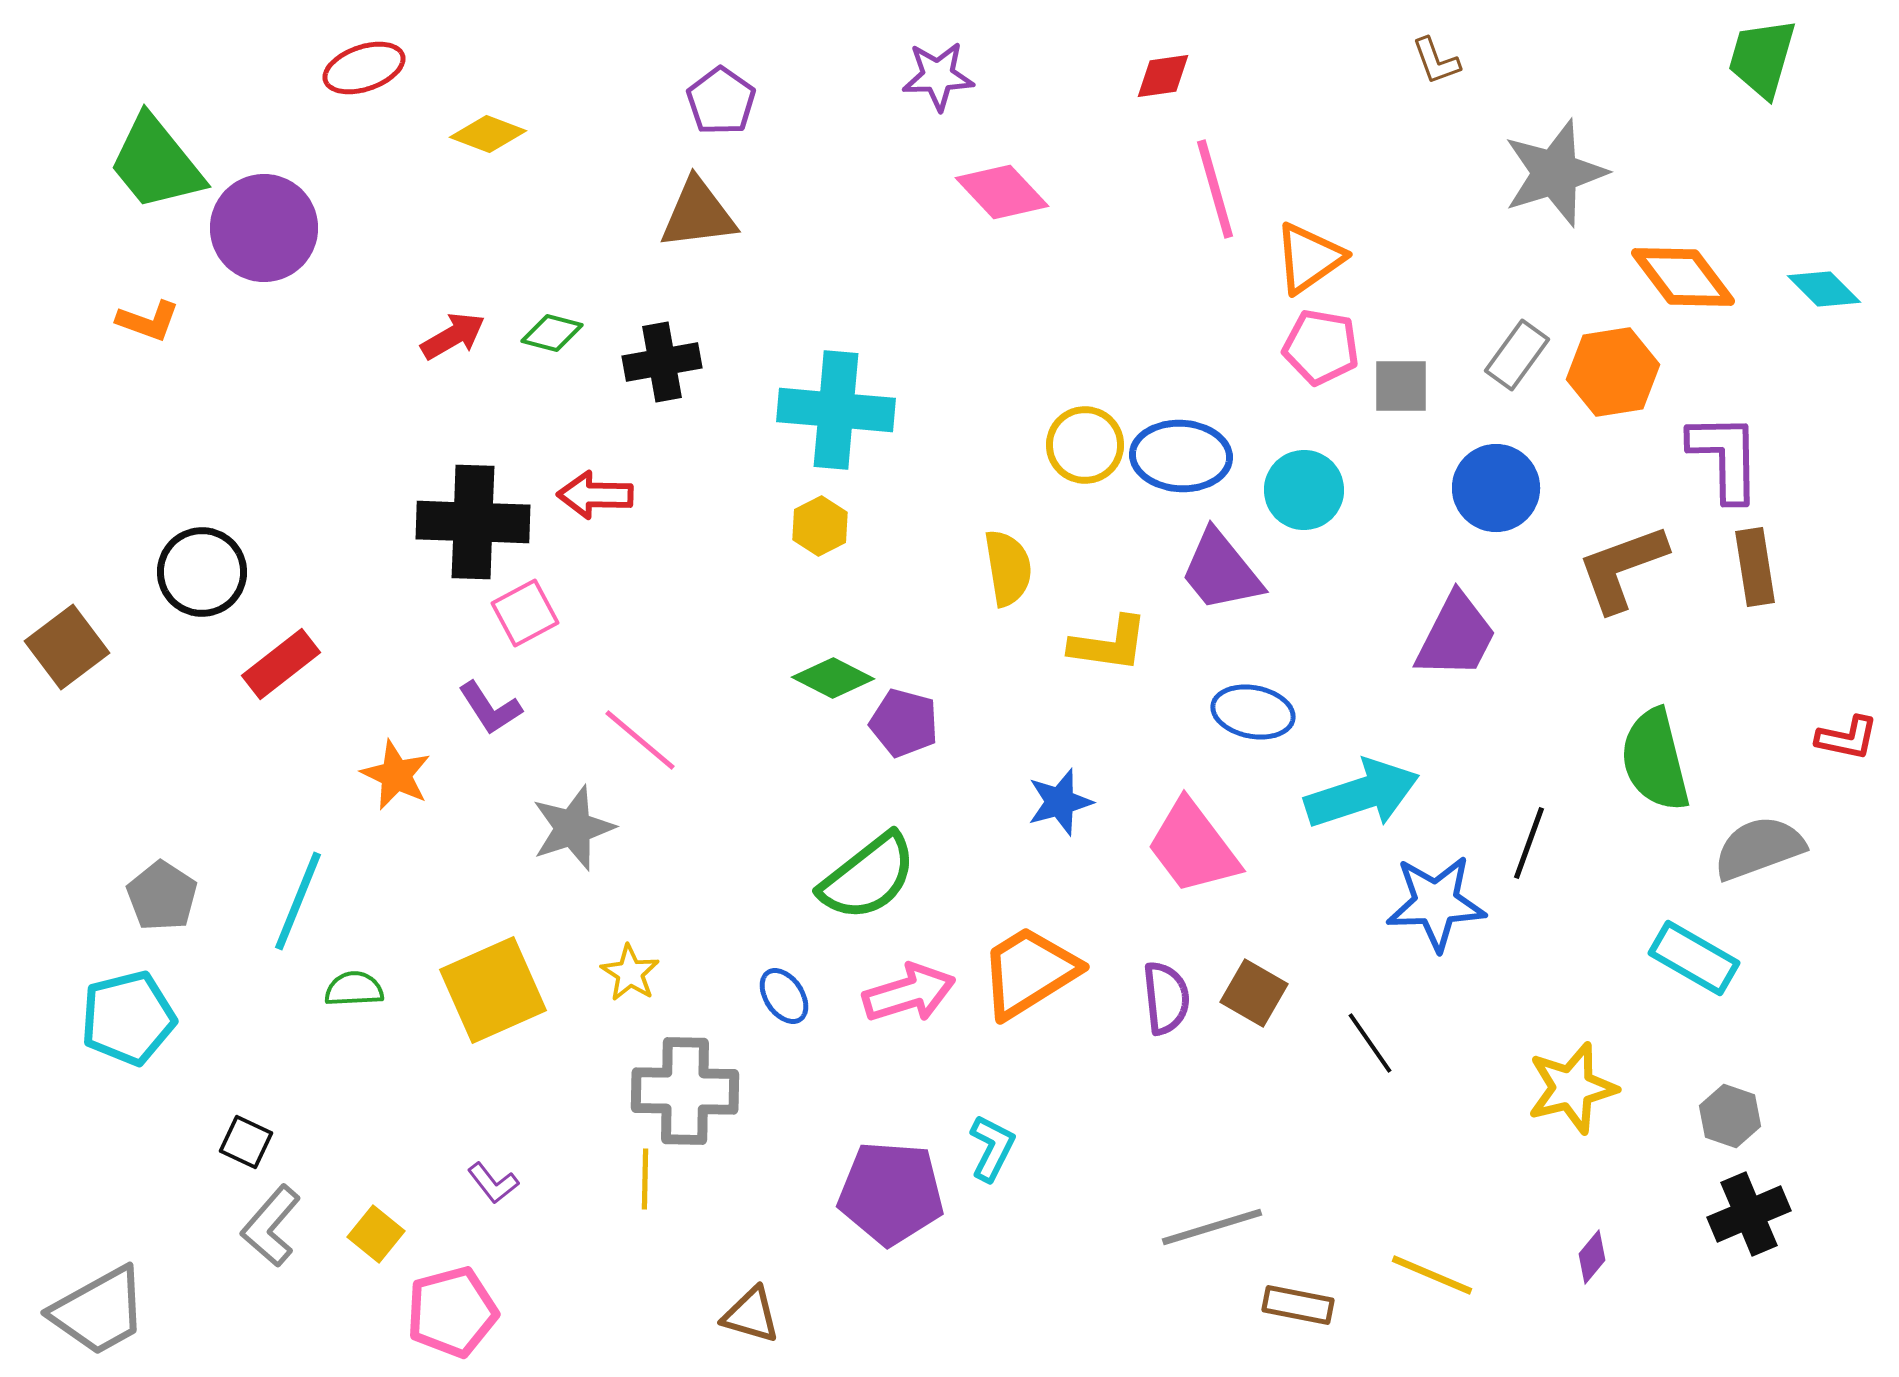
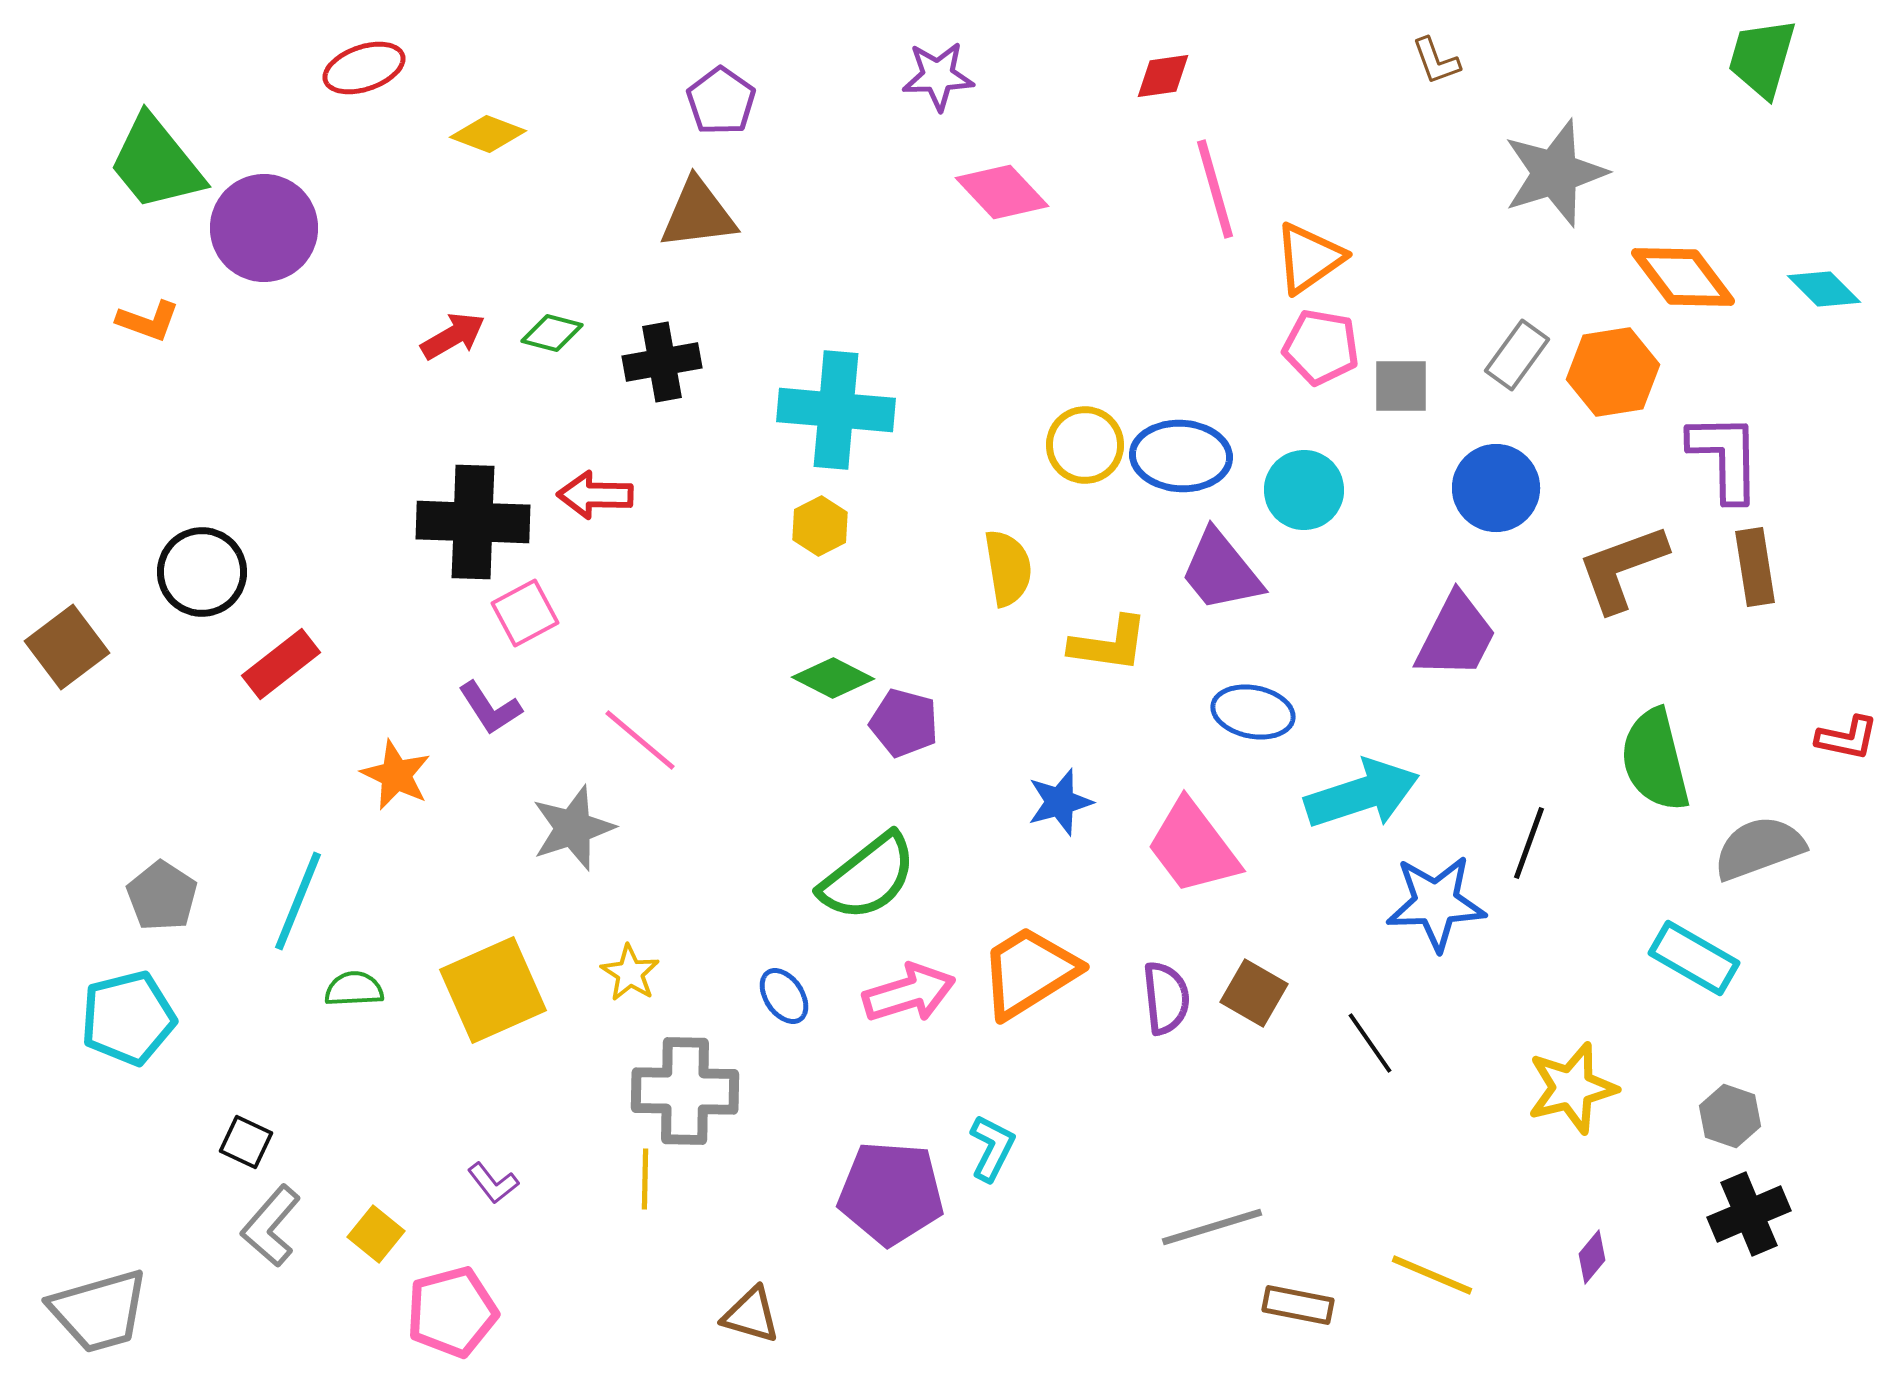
gray trapezoid at (99, 1311): rotated 13 degrees clockwise
